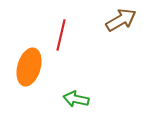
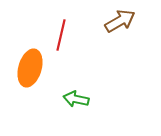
brown arrow: moved 1 px left, 1 px down
orange ellipse: moved 1 px right, 1 px down
